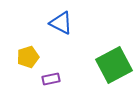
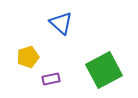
blue triangle: rotated 15 degrees clockwise
green square: moved 10 px left, 5 px down
